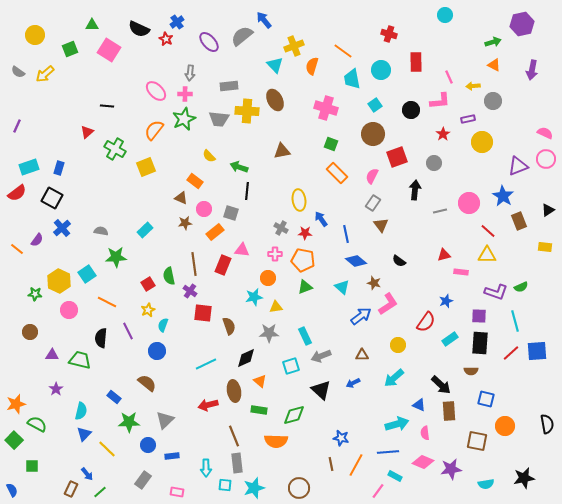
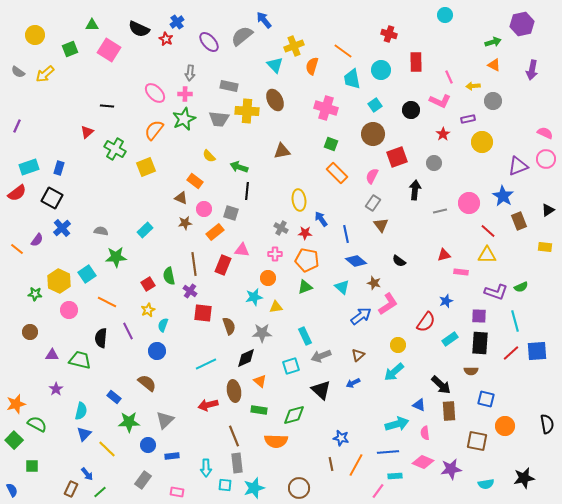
gray rectangle at (229, 86): rotated 18 degrees clockwise
pink ellipse at (156, 91): moved 1 px left, 2 px down
pink L-shape at (440, 101): rotated 30 degrees clockwise
orange pentagon at (303, 260): moved 4 px right
gray star at (269, 333): moved 7 px left
brown triangle at (362, 355): moved 4 px left; rotated 40 degrees counterclockwise
cyan arrow at (394, 378): moved 6 px up
cyan rectangle at (395, 476): rotated 32 degrees counterclockwise
